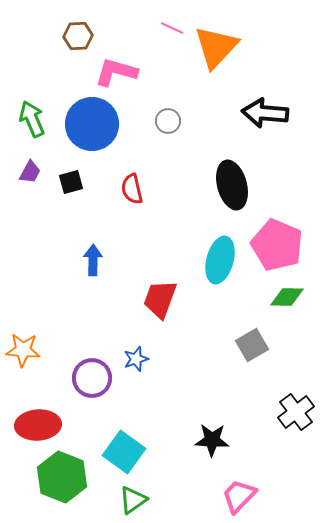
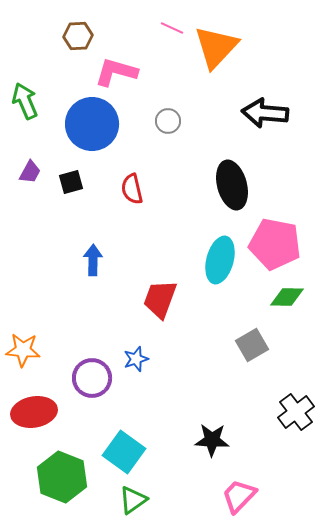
green arrow: moved 7 px left, 18 px up
pink pentagon: moved 2 px left, 1 px up; rotated 12 degrees counterclockwise
red ellipse: moved 4 px left, 13 px up; rotated 6 degrees counterclockwise
